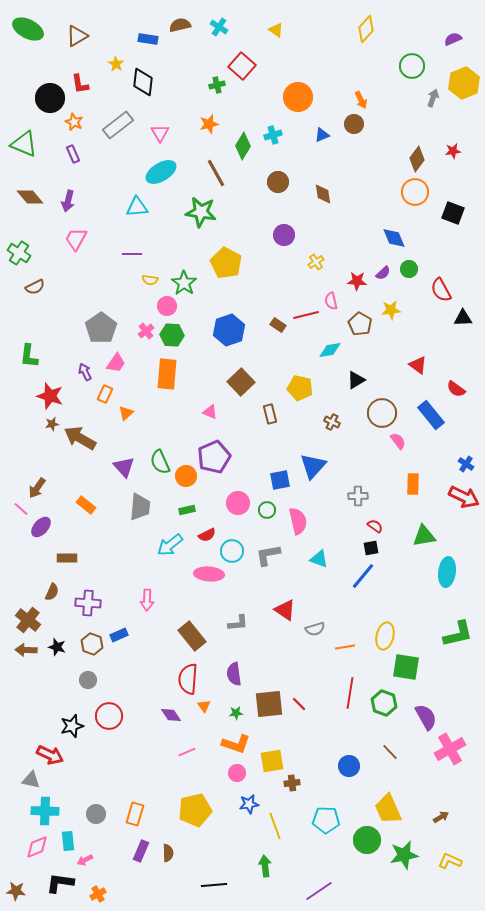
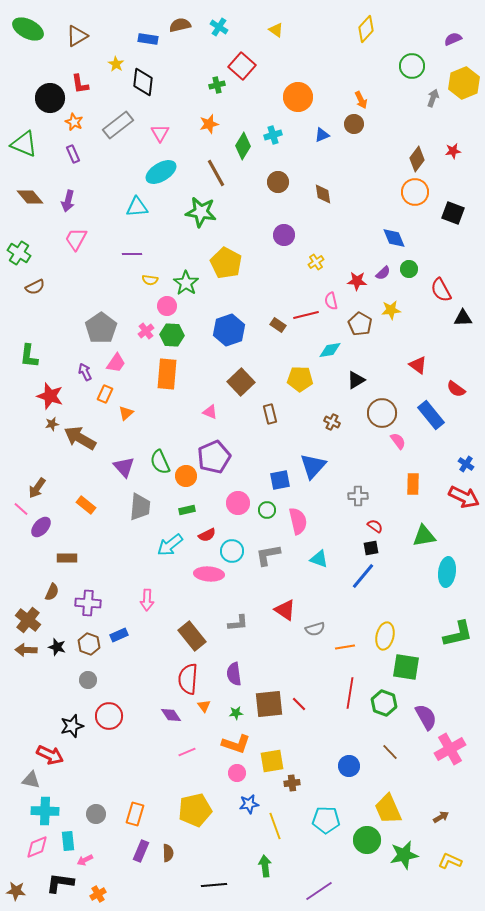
green star at (184, 283): moved 2 px right
yellow pentagon at (300, 388): moved 9 px up; rotated 10 degrees counterclockwise
brown hexagon at (92, 644): moved 3 px left
